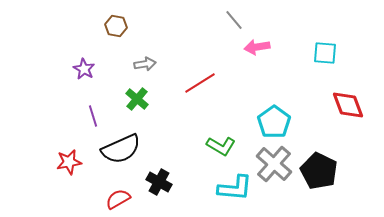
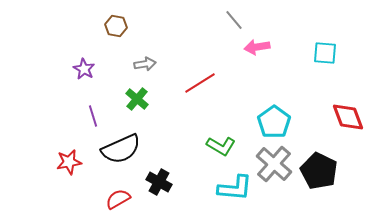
red diamond: moved 12 px down
